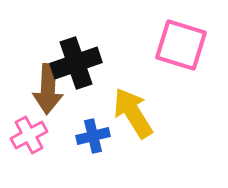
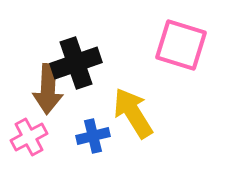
pink cross: moved 2 px down
